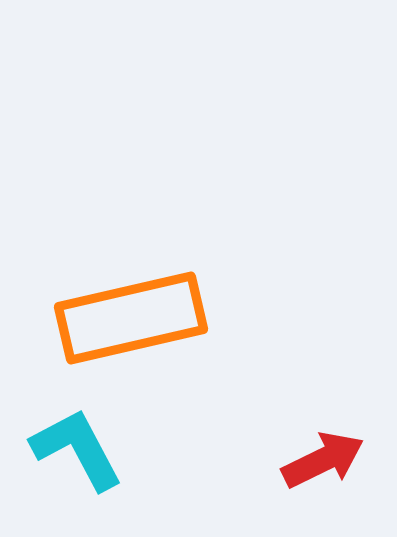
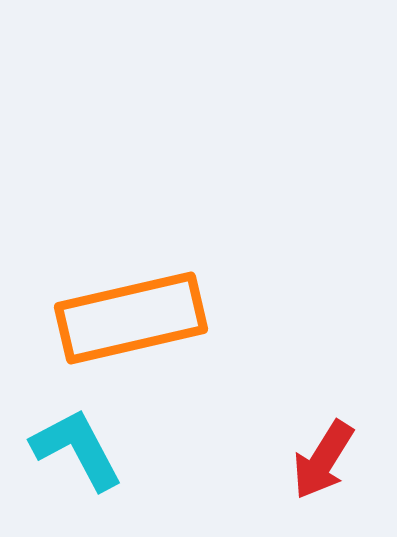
red arrow: rotated 148 degrees clockwise
